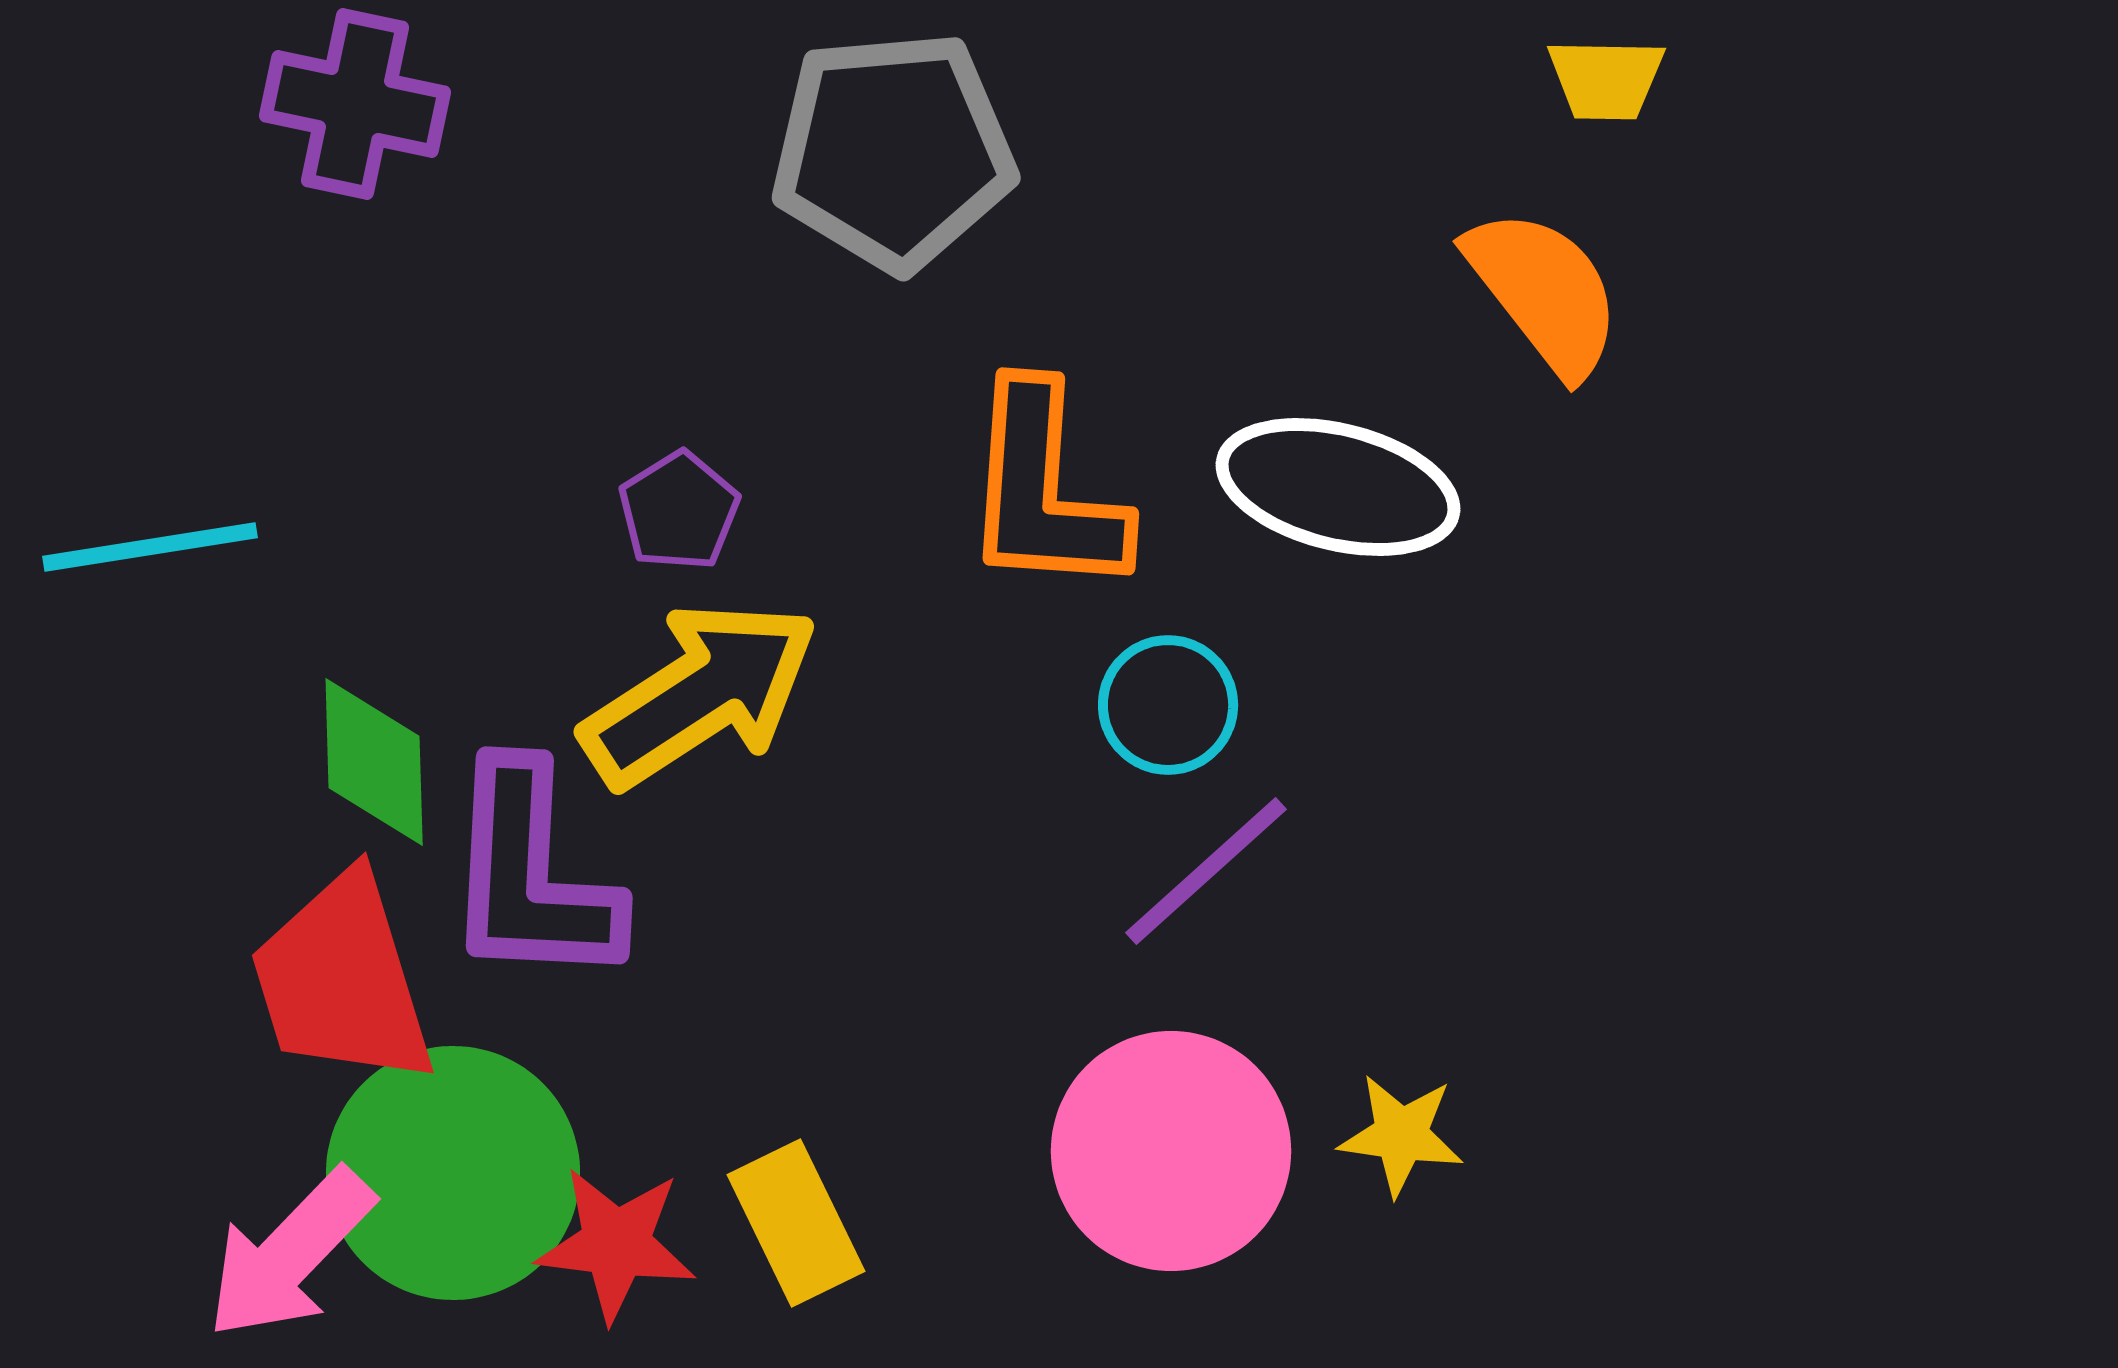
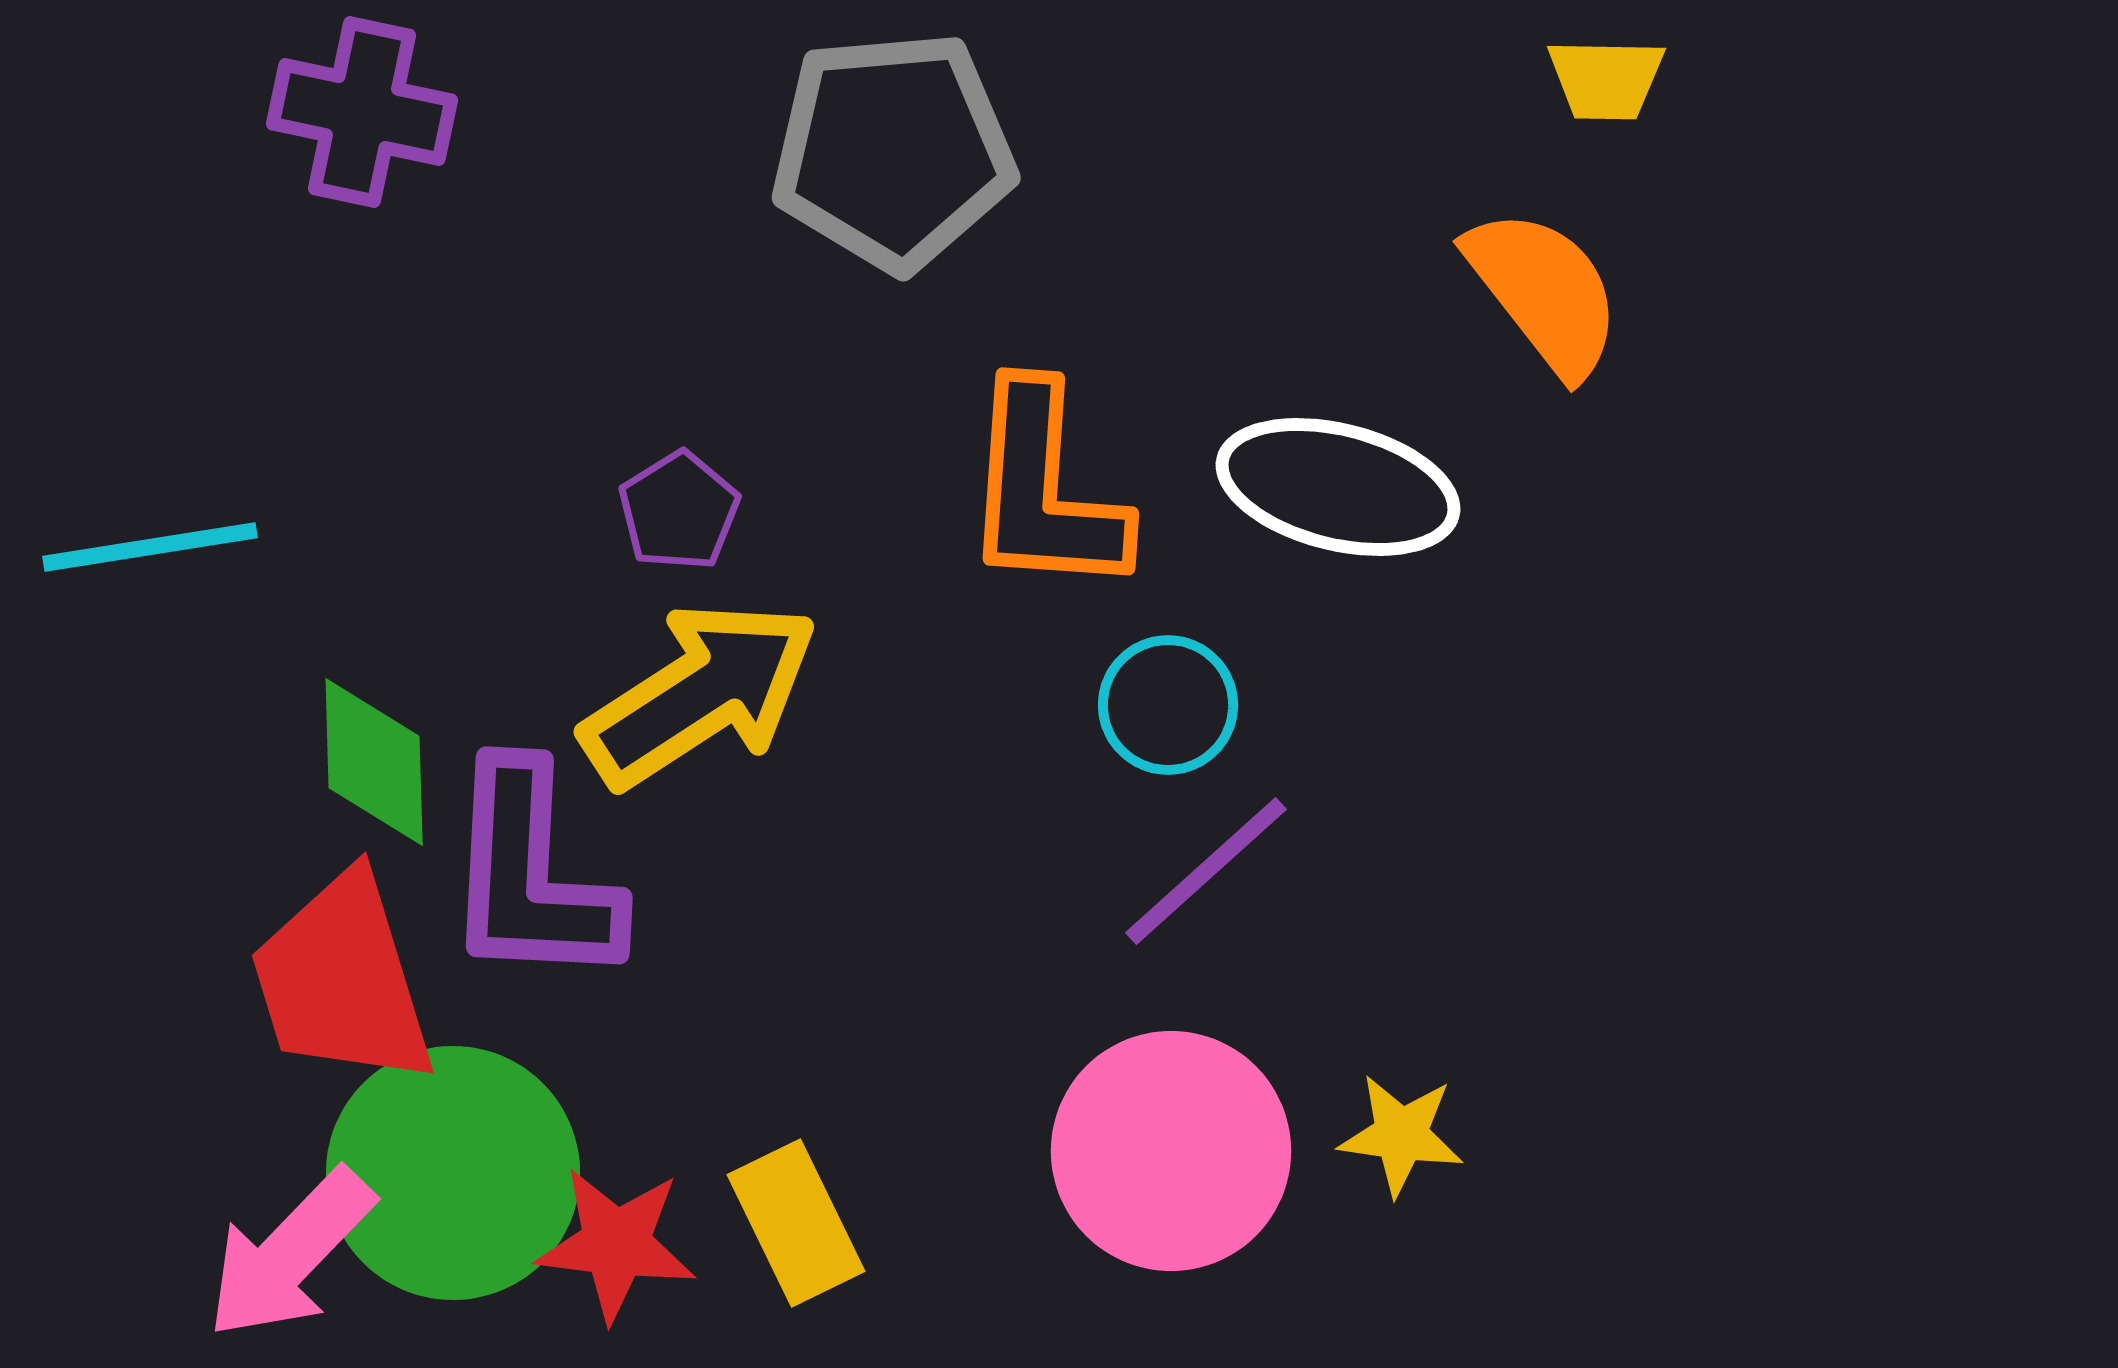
purple cross: moved 7 px right, 8 px down
